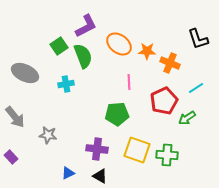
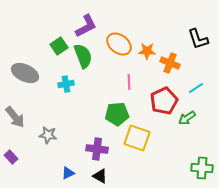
yellow square: moved 12 px up
green cross: moved 35 px right, 13 px down
